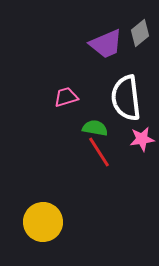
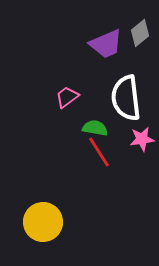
pink trapezoid: moved 1 px right; rotated 20 degrees counterclockwise
